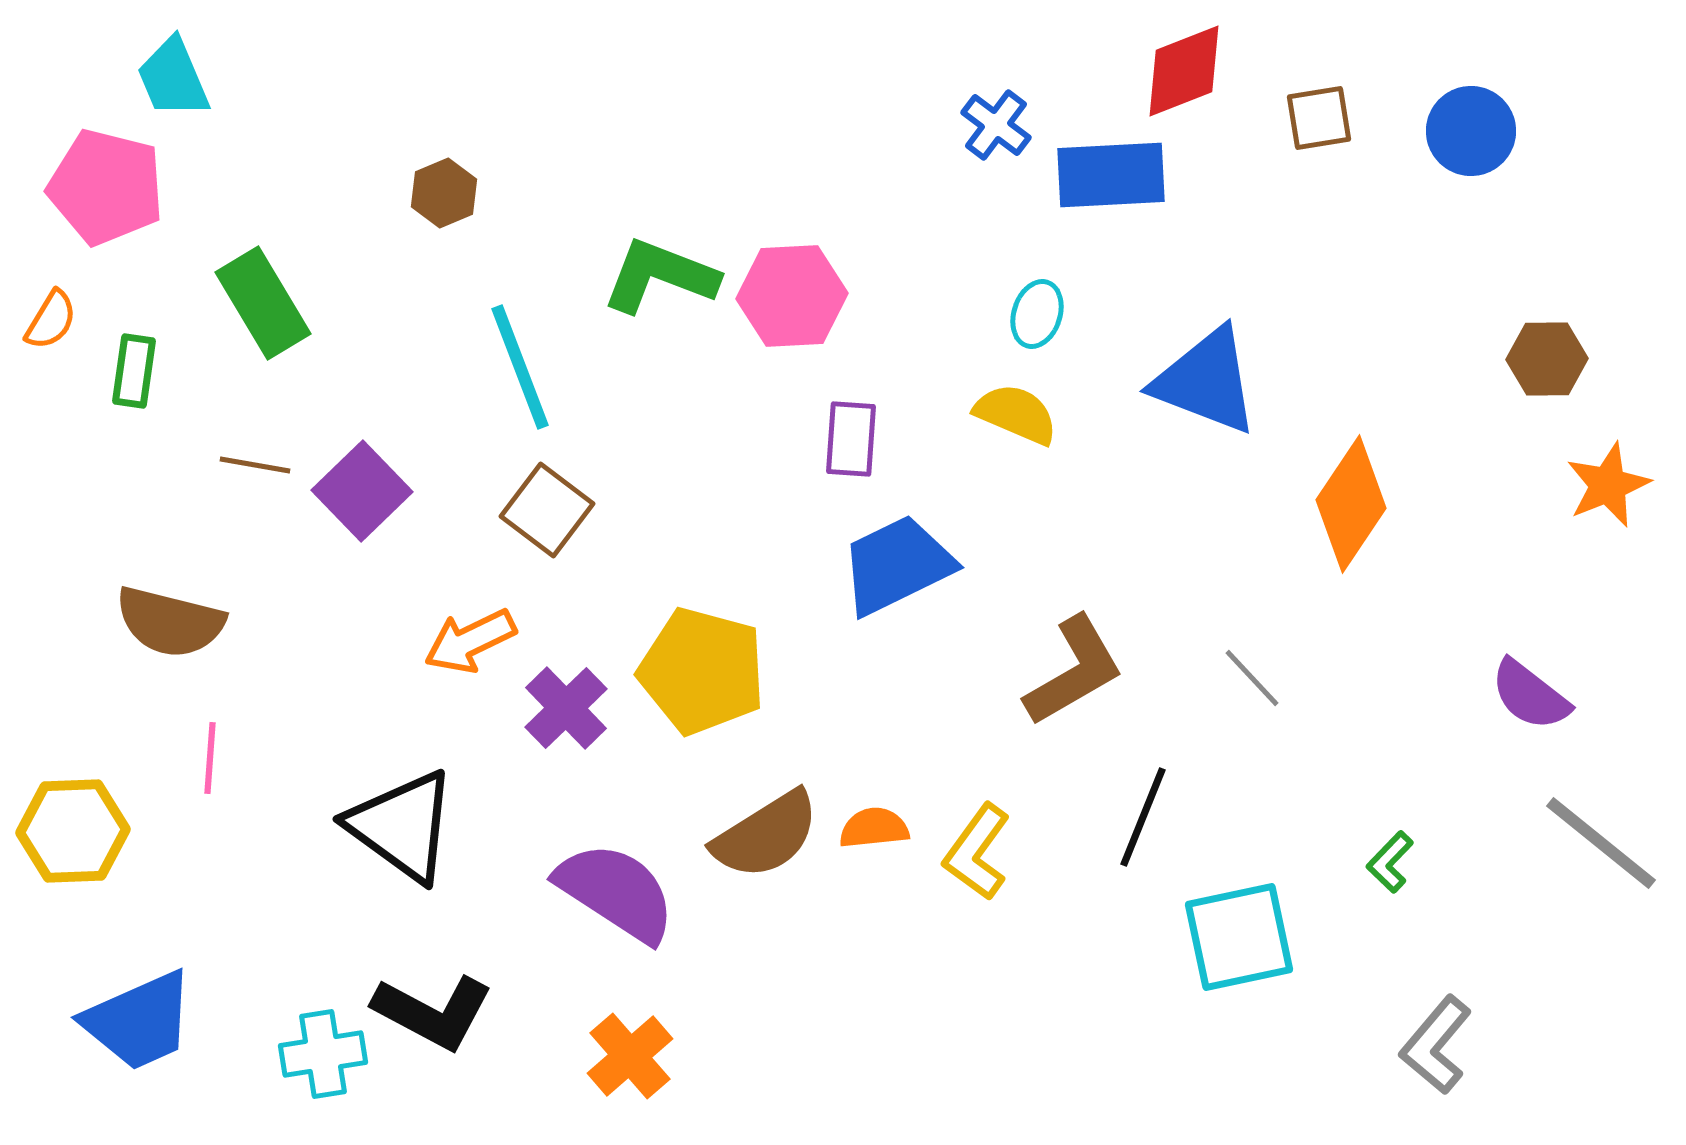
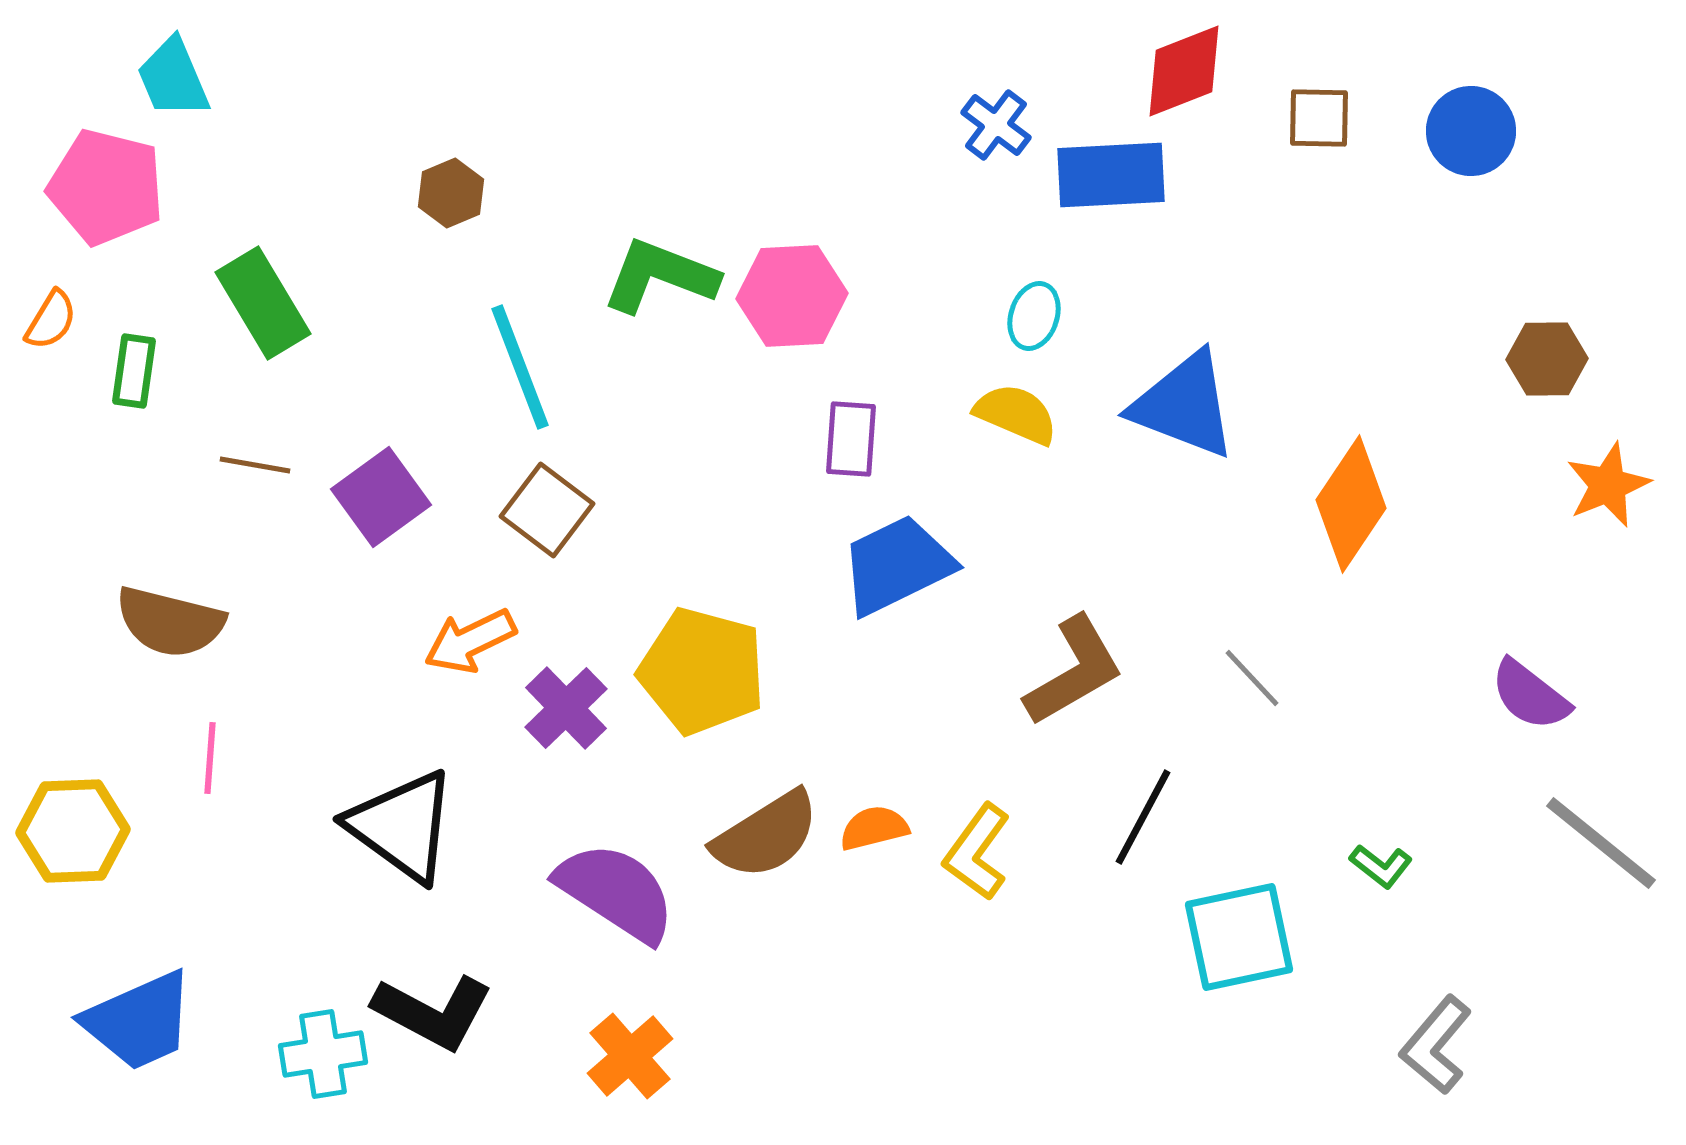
brown square at (1319, 118): rotated 10 degrees clockwise
brown hexagon at (444, 193): moved 7 px right
cyan ellipse at (1037, 314): moved 3 px left, 2 px down
blue triangle at (1206, 381): moved 22 px left, 24 px down
purple square at (362, 491): moved 19 px right, 6 px down; rotated 8 degrees clockwise
black line at (1143, 817): rotated 6 degrees clockwise
orange semicircle at (874, 828): rotated 8 degrees counterclockwise
green L-shape at (1390, 862): moved 9 px left, 4 px down; rotated 96 degrees counterclockwise
